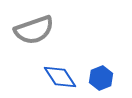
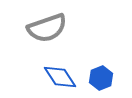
gray semicircle: moved 13 px right, 2 px up
